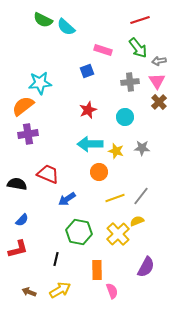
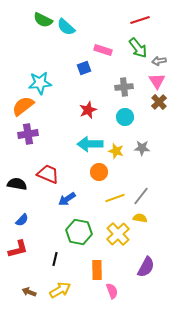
blue square: moved 3 px left, 3 px up
gray cross: moved 6 px left, 5 px down
yellow semicircle: moved 3 px right, 3 px up; rotated 32 degrees clockwise
black line: moved 1 px left
